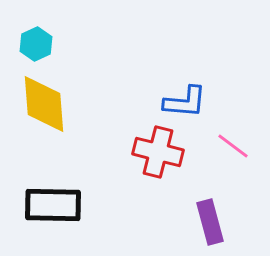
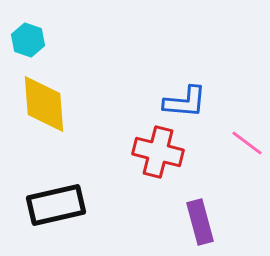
cyan hexagon: moved 8 px left, 4 px up; rotated 16 degrees counterclockwise
pink line: moved 14 px right, 3 px up
black rectangle: moved 3 px right; rotated 14 degrees counterclockwise
purple rectangle: moved 10 px left
